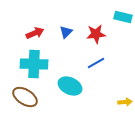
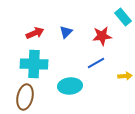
cyan rectangle: rotated 36 degrees clockwise
red star: moved 6 px right, 2 px down
cyan ellipse: rotated 30 degrees counterclockwise
brown ellipse: rotated 70 degrees clockwise
yellow arrow: moved 26 px up
